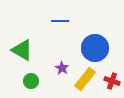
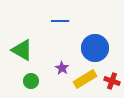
yellow rectangle: rotated 20 degrees clockwise
